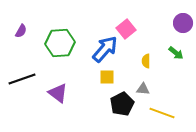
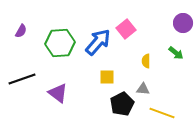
blue arrow: moved 7 px left, 7 px up
